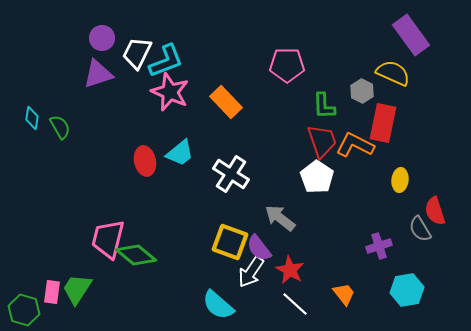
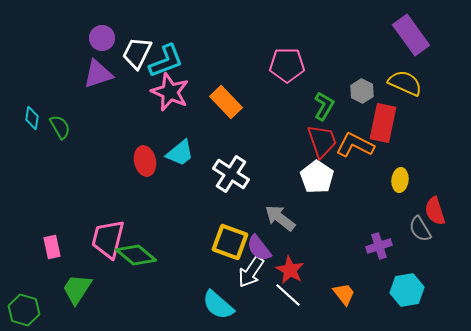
yellow semicircle: moved 12 px right, 10 px down
green L-shape: rotated 148 degrees counterclockwise
pink rectangle: moved 45 px up; rotated 20 degrees counterclockwise
white line: moved 7 px left, 9 px up
